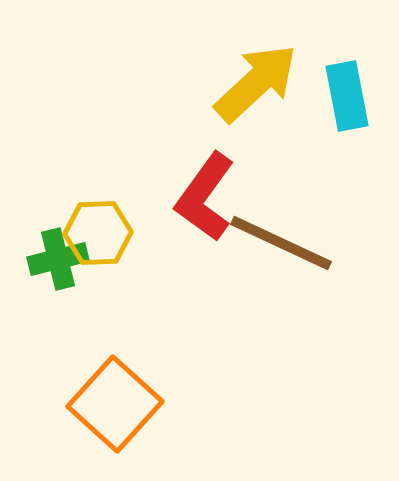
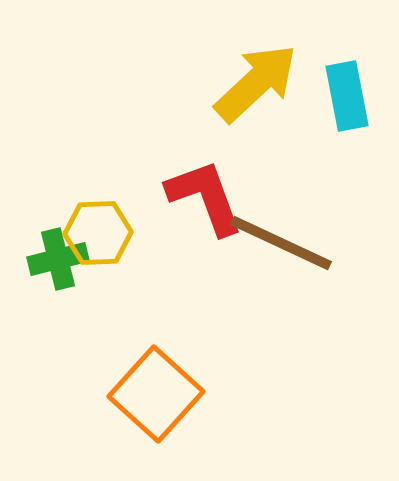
red L-shape: rotated 124 degrees clockwise
orange square: moved 41 px right, 10 px up
